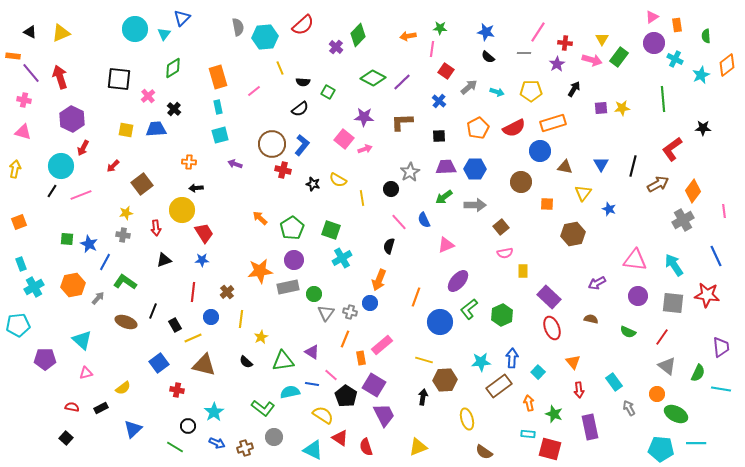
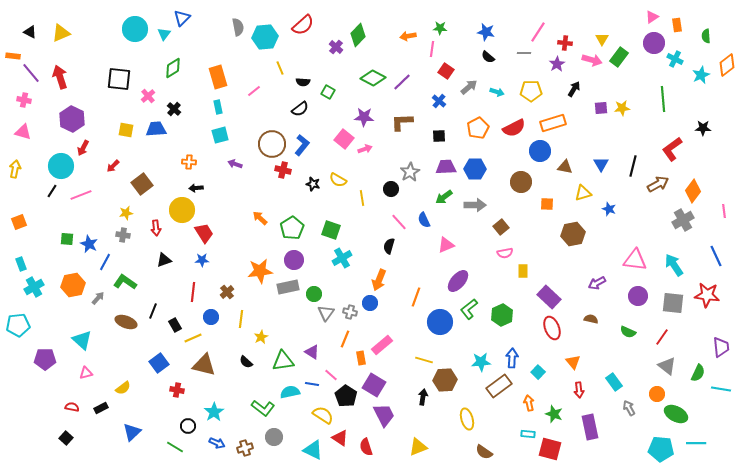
yellow triangle at (583, 193): rotated 36 degrees clockwise
blue triangle at (133, 429): moved 1 px left, 3 px down
